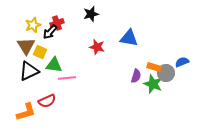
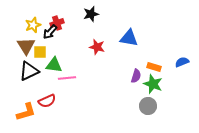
yellow square: rotated 24 degrees counterclockwise
gray circle: moved 18 px left, 33 px down
